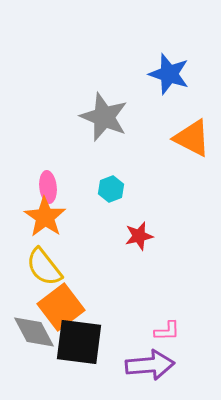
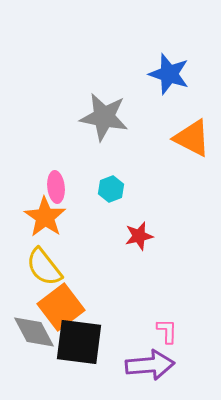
gray star: rotated 12 degrees counterclockwise
pink ellipse: moved 8 px right
pink L-shape: rotated 88 degrees counterclockwise
